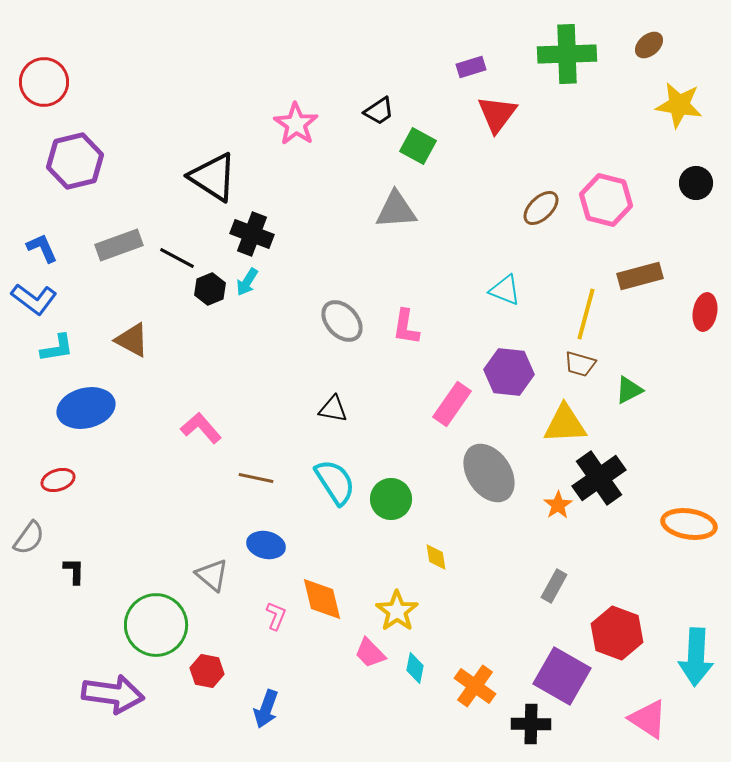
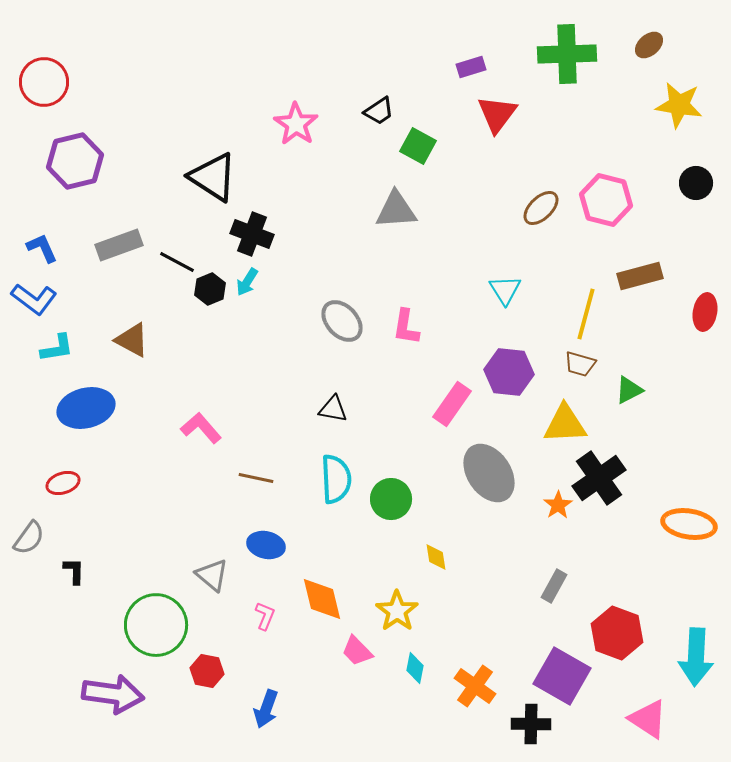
black line at (177, 258): moved 4 px down
cyan triangle at (505, 290): rotated 36 degrees clockwise
red ellipse at (58, 480): moved 5 px right, 3 px down
cyan semicircle at (335, 482): moved 1 px right, 3 px up; rotated 30 degrees clockwise
pink L-shape at (276, 616): moved 11 px left
pink trapezoid at (370, 653): moved 13 px left, 2 px up
